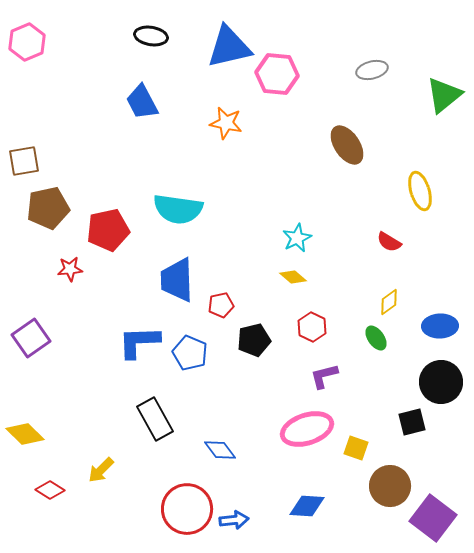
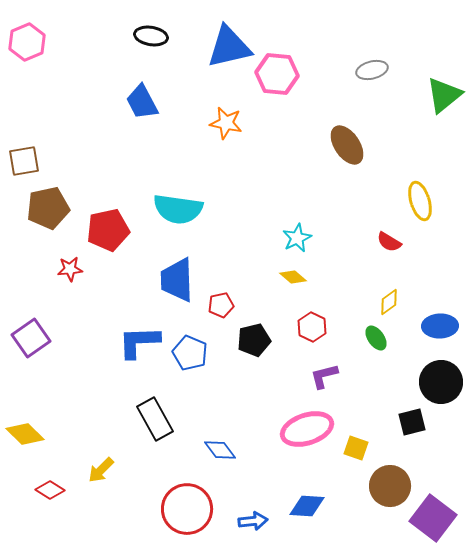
yellow ellipse at (420, 191): moved 10 px down
blue arrow at (234, 520): moved 19 px right, 1 px down
